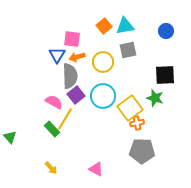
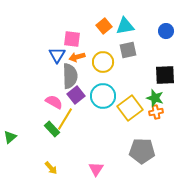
orange cross: moved 19 px right, 11 px up
green triangle: rotated 32 degrees clockwise
pink triangle: rotated 35 degrees clockwise
